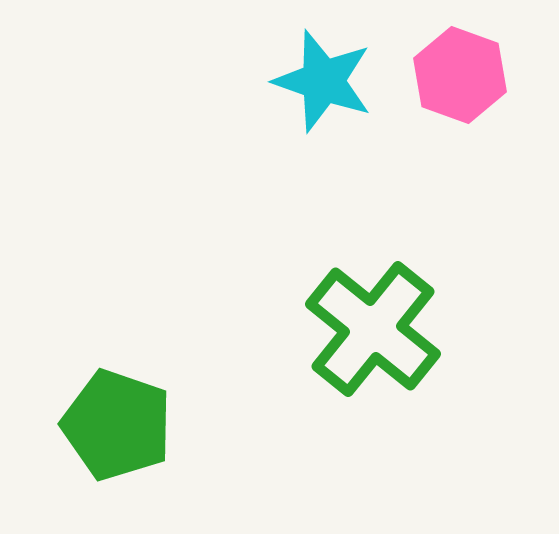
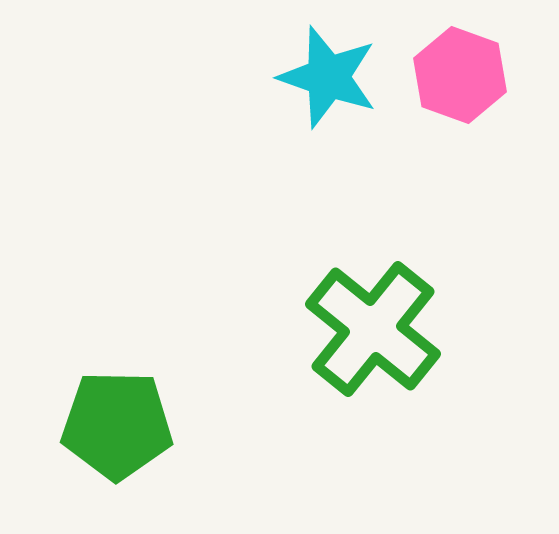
cyan star: moved 5 px right, 4 px up
green pentagon: rotated 18 degrees counterclockwise
